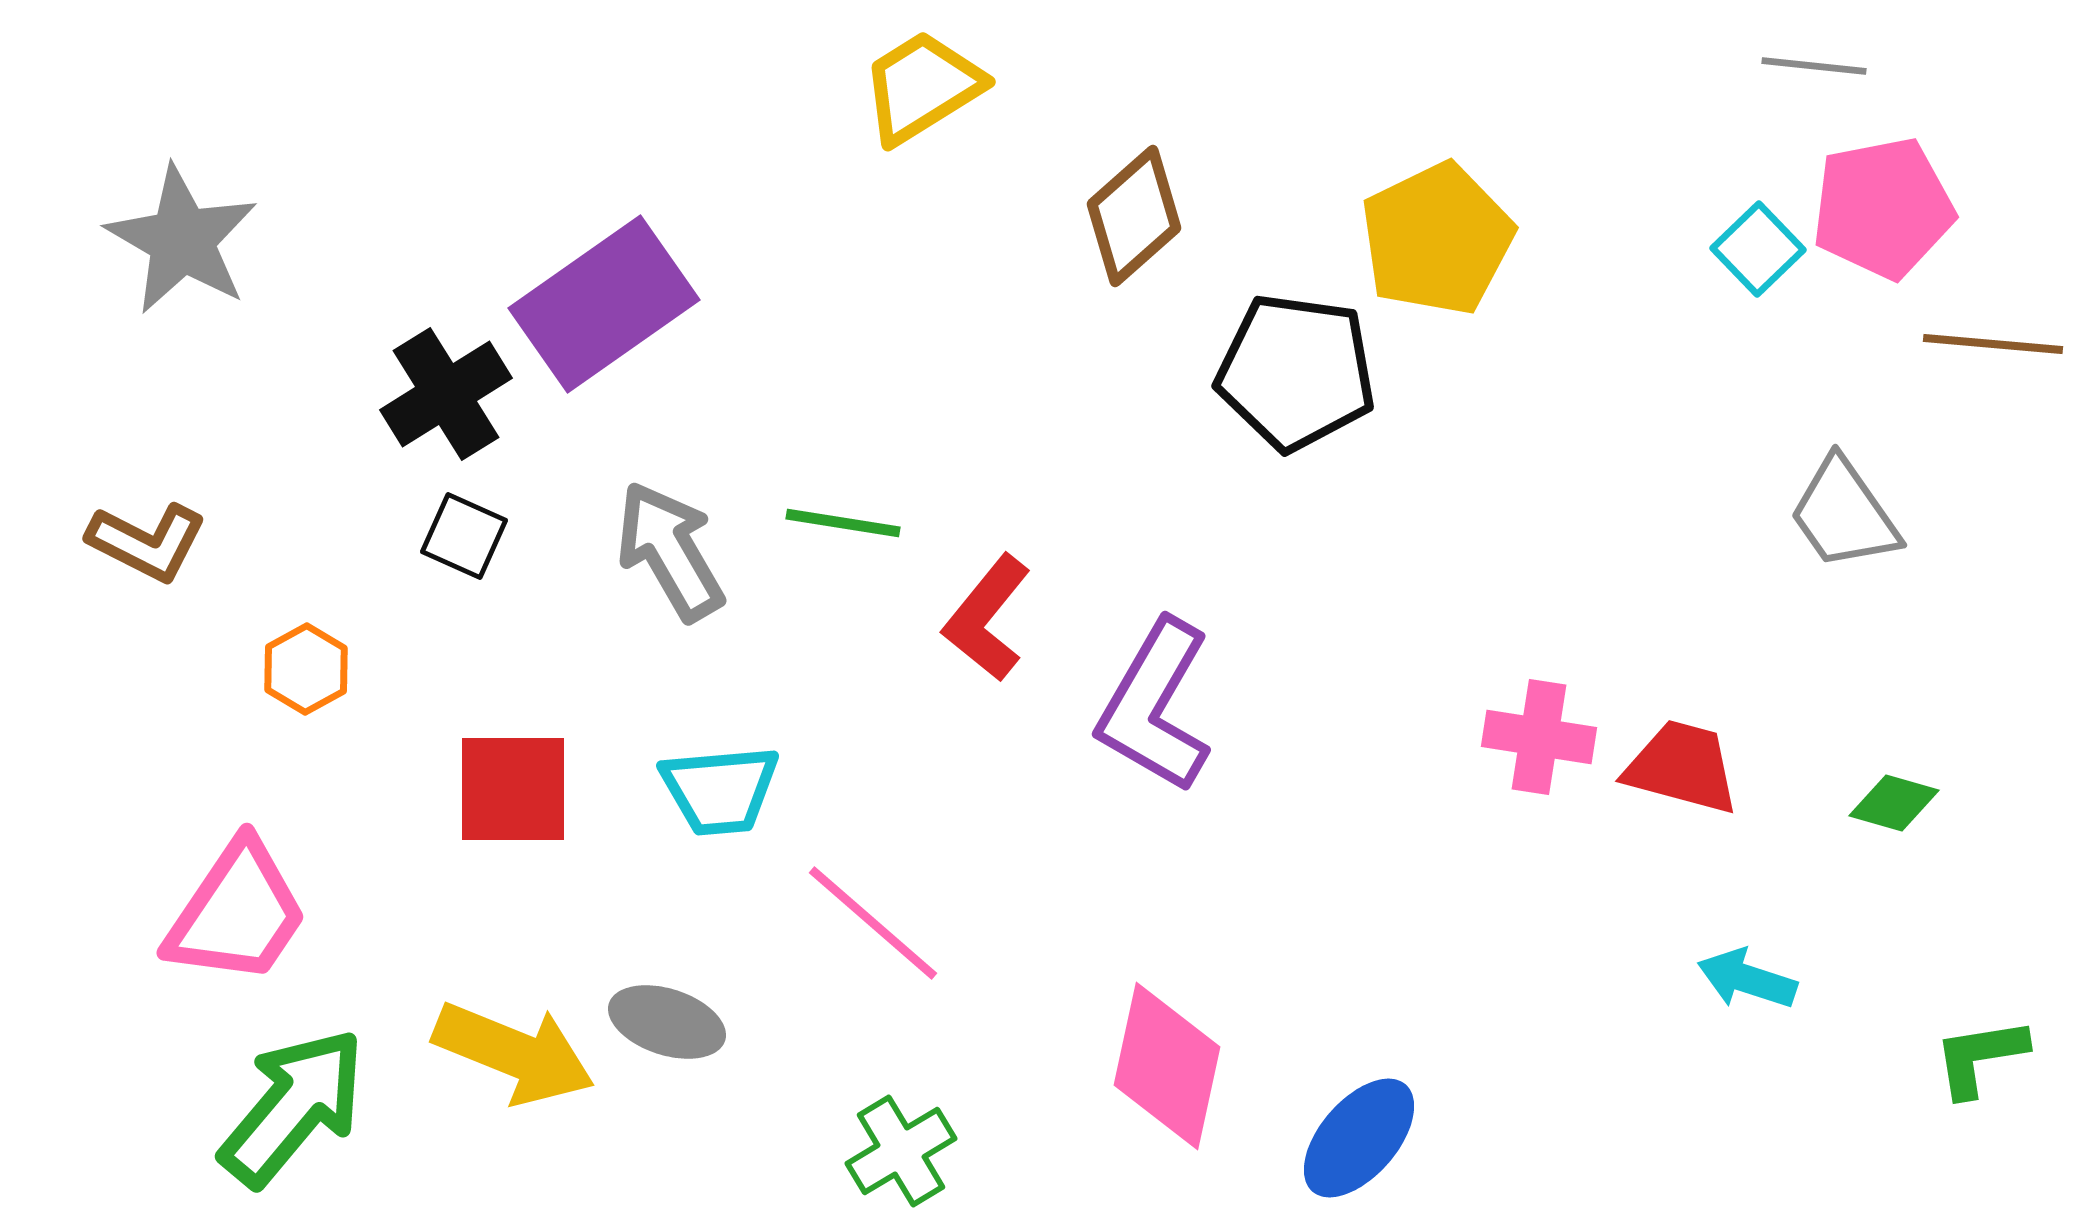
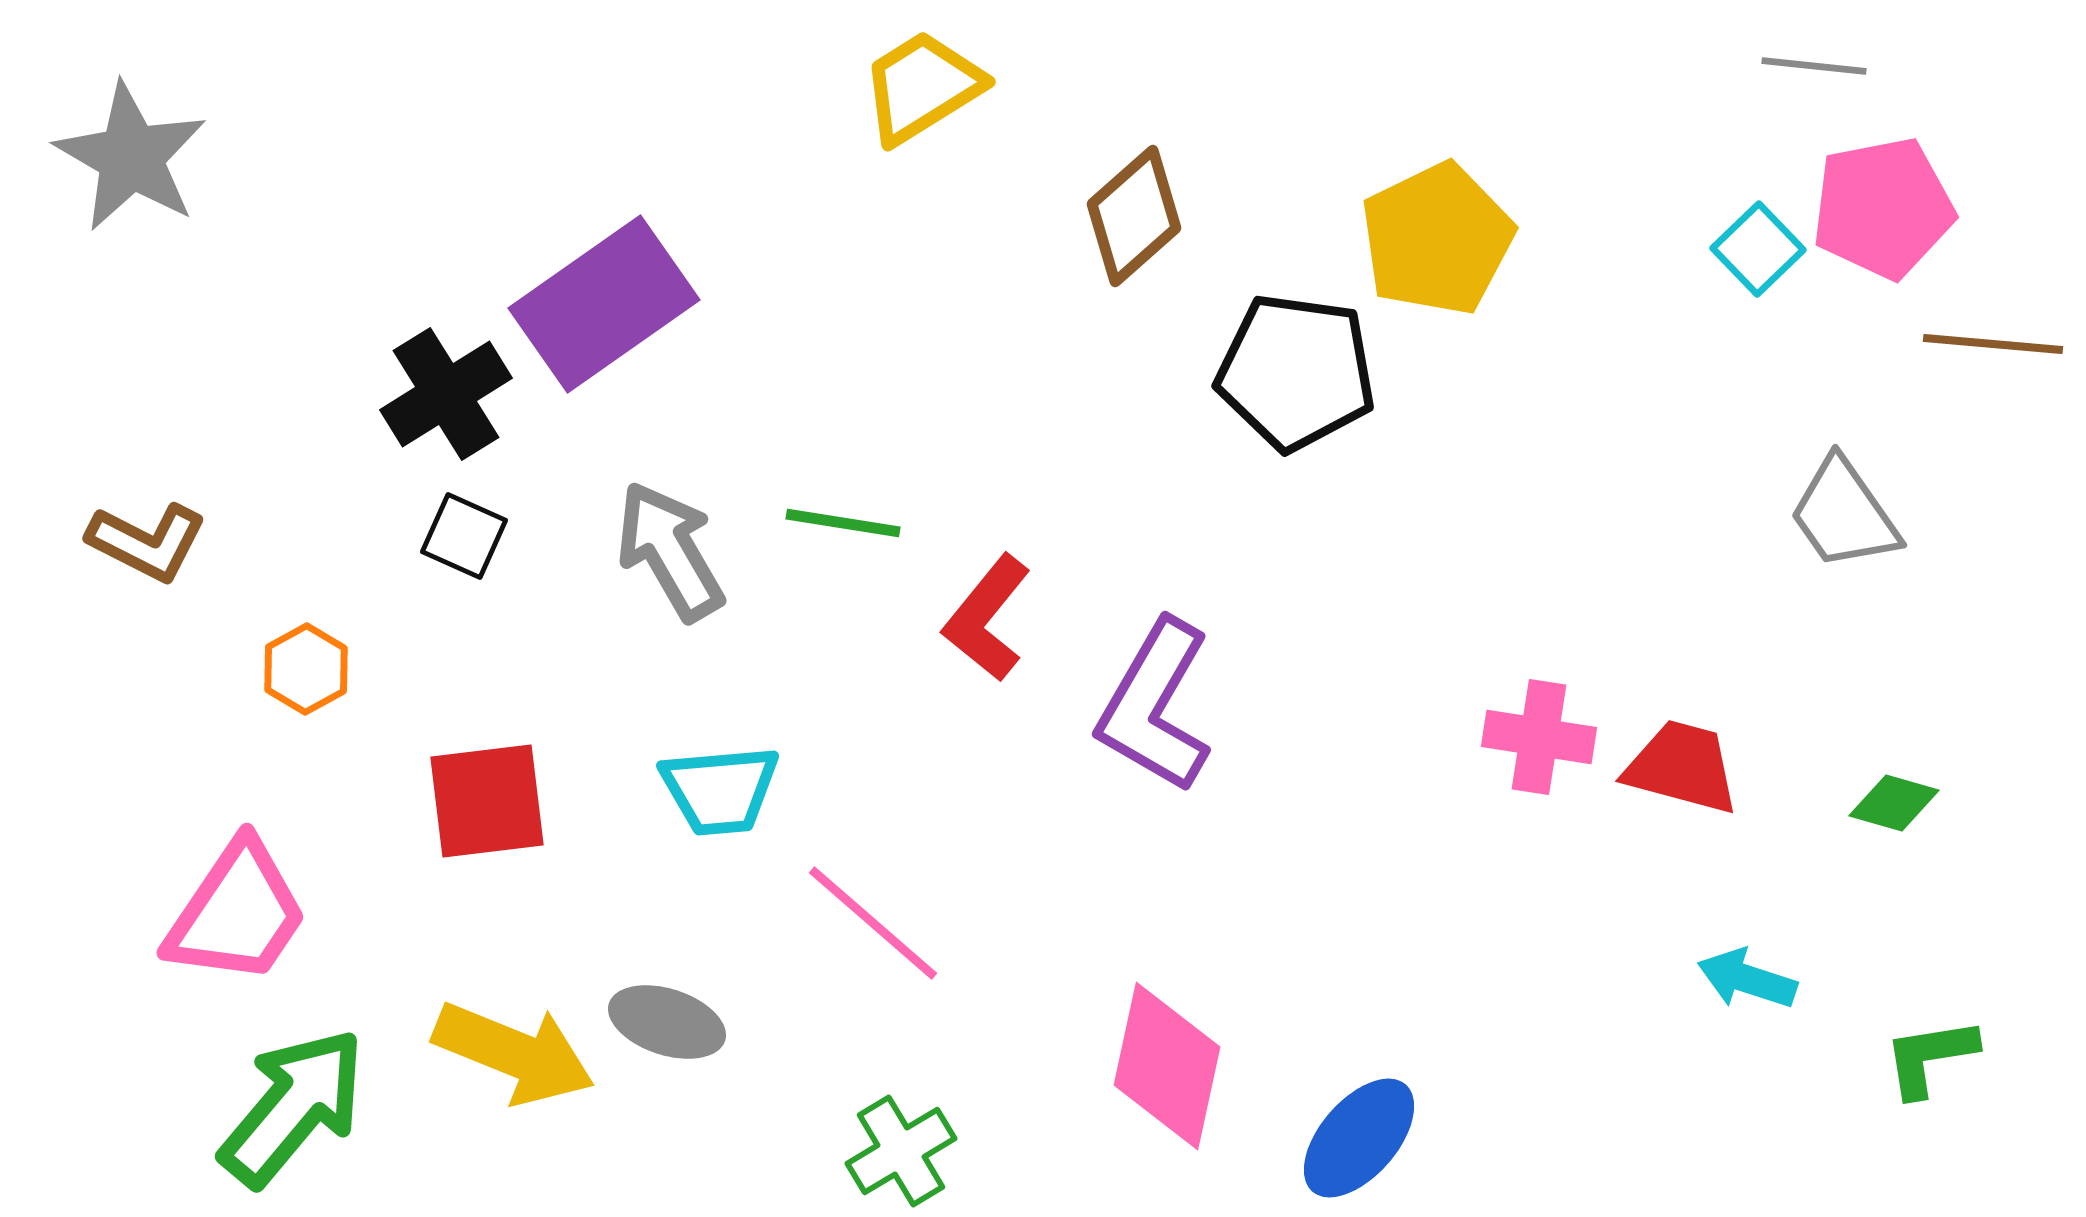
gray star: moved 51 px left, 83 px up
red square: moved 26 px left, 12 px down; rotated 7 degrees counterclockwise
green L-shape: moved 50 px left
